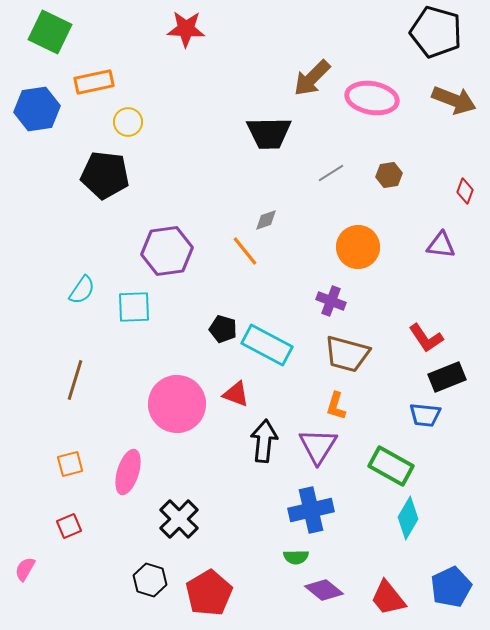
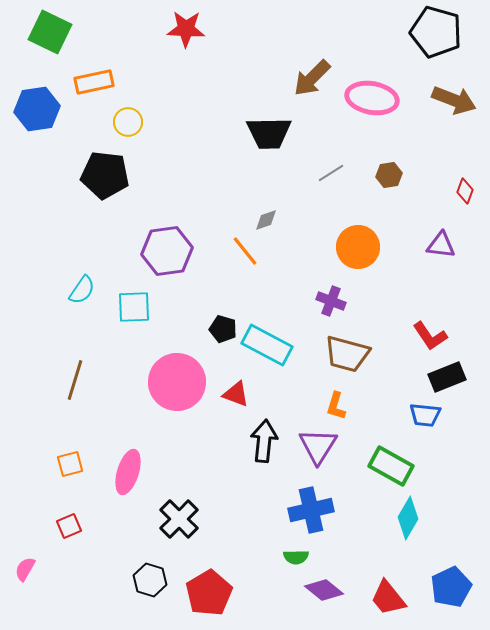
red L-shape at (426, 338): moved 4 px right, 2 px up
pink circle at (177, 404): moved 22 px up
